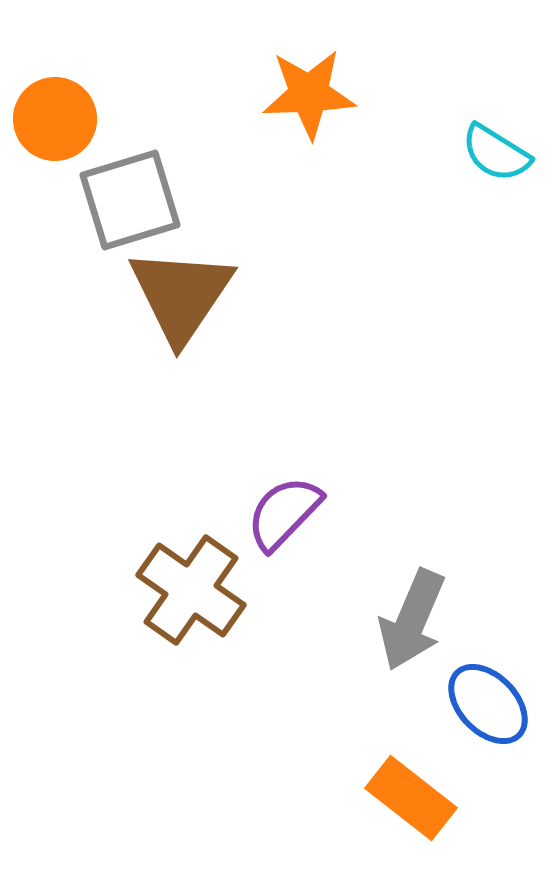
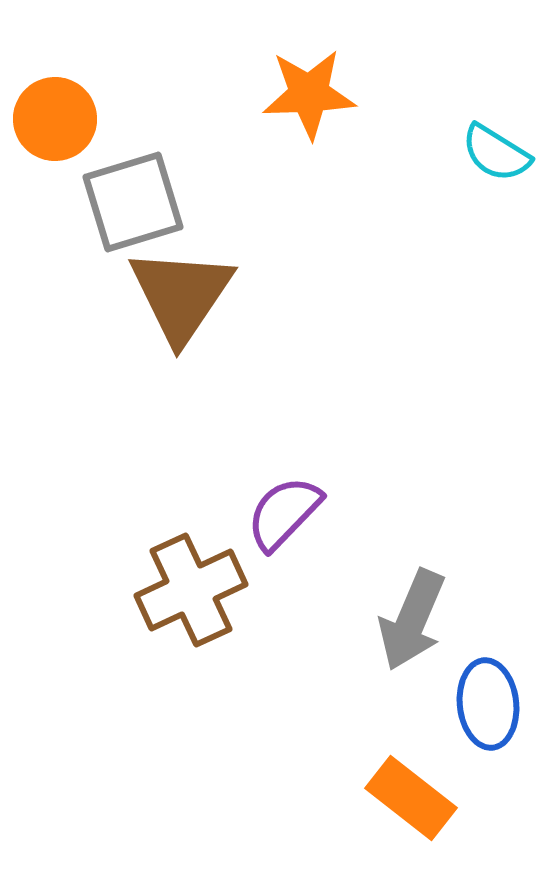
gray square: moved 3 px right, 2 px down
brown cross: rotated 30 degrees clockwise
blue ellipse: rotated 38 degrees clockwise
